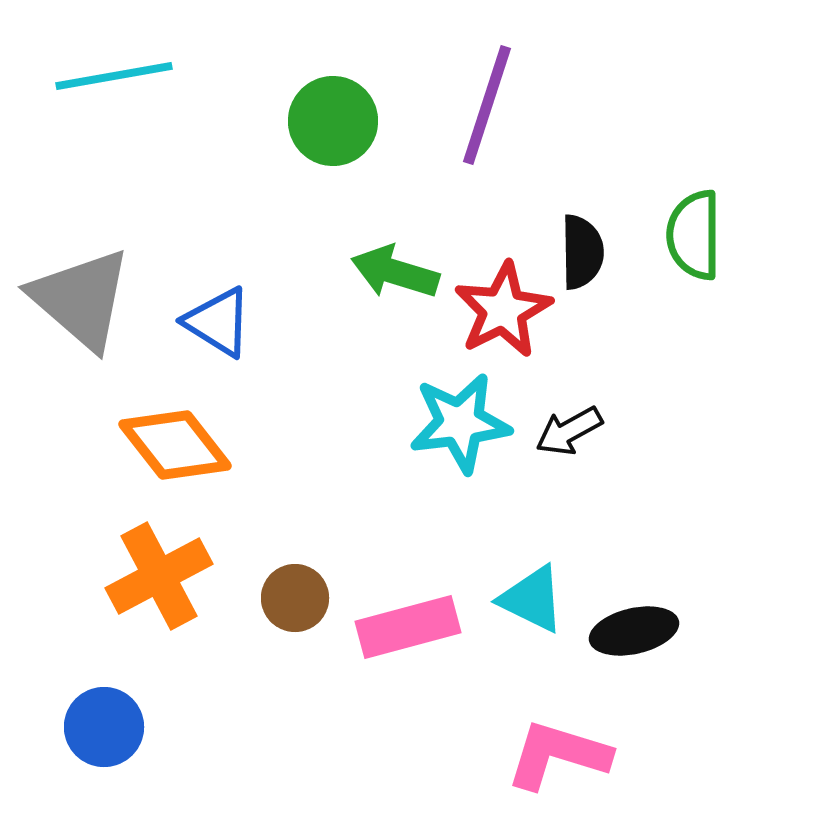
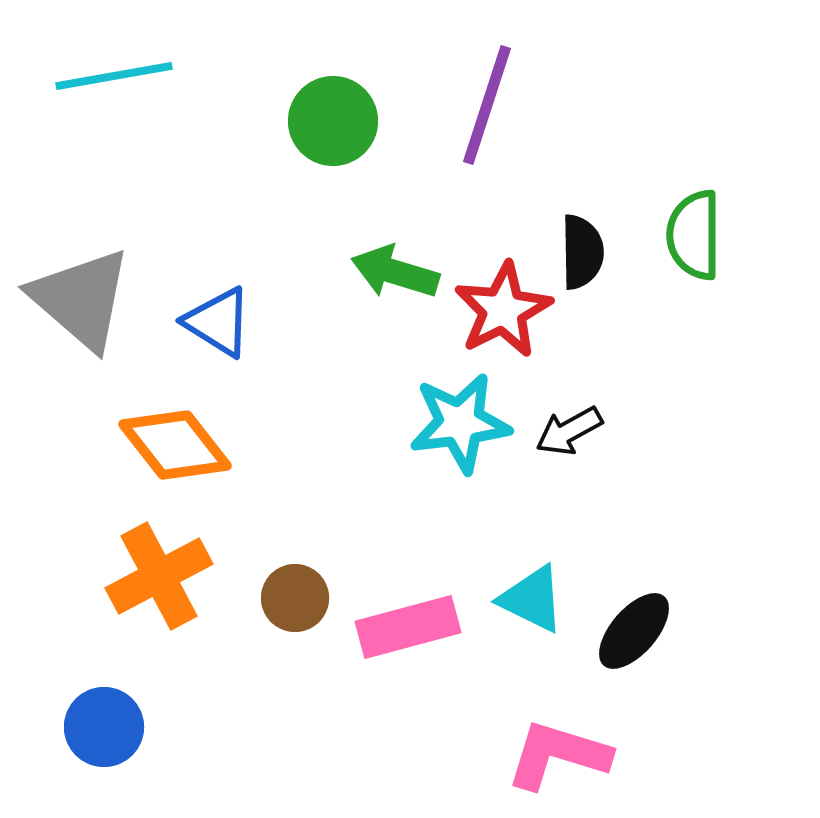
black ellipse: rotated 36 degrees counterclockwise
